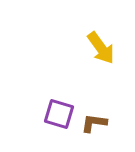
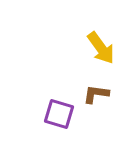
brown L-shape: moved 2 px right, 29 px up
